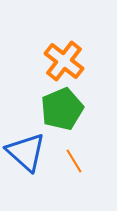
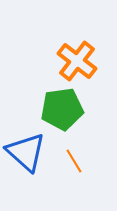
orange cross: moved 13 px right
green pentagon: rotated 15 degrees clockwise
